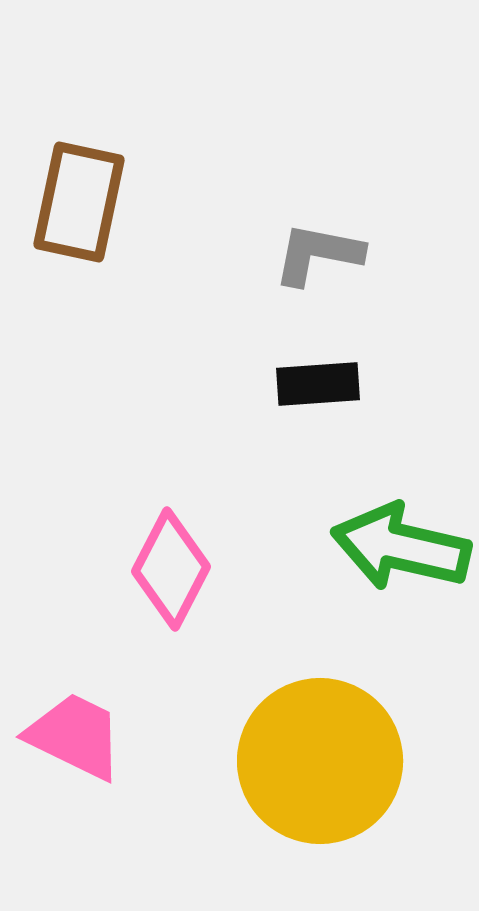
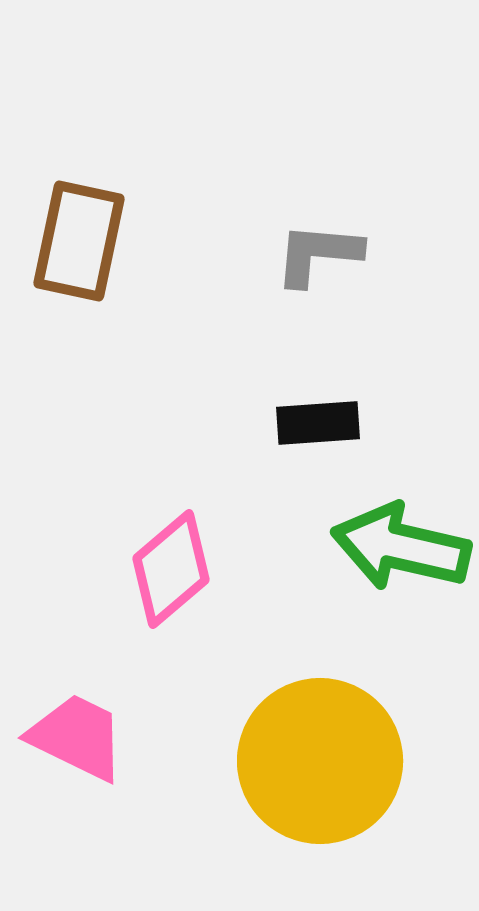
brown rectangle: moved 39 px down
gray L-shape: rotated 6 degrees counterclockwise
black rectangle: moved 39 px down
pink diamond: rotated 22 degrees clockwise
pink trapezoid: moved 2 px right, 1 px down
